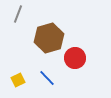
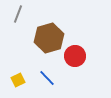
red circle: moved 2 px up
